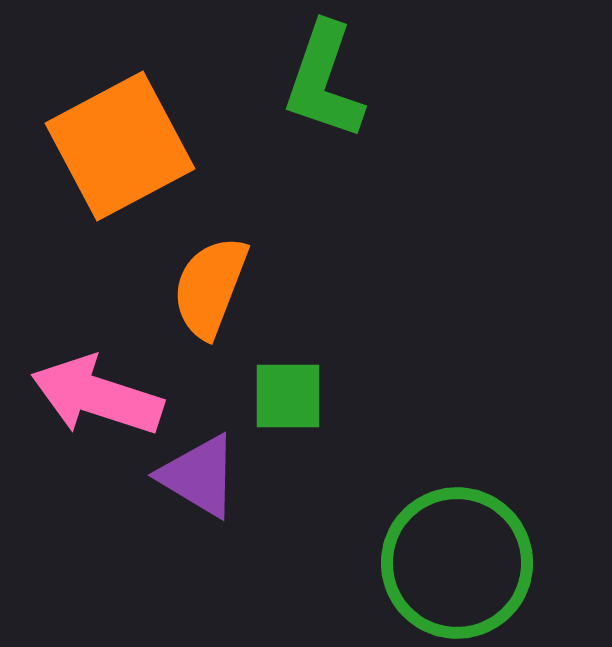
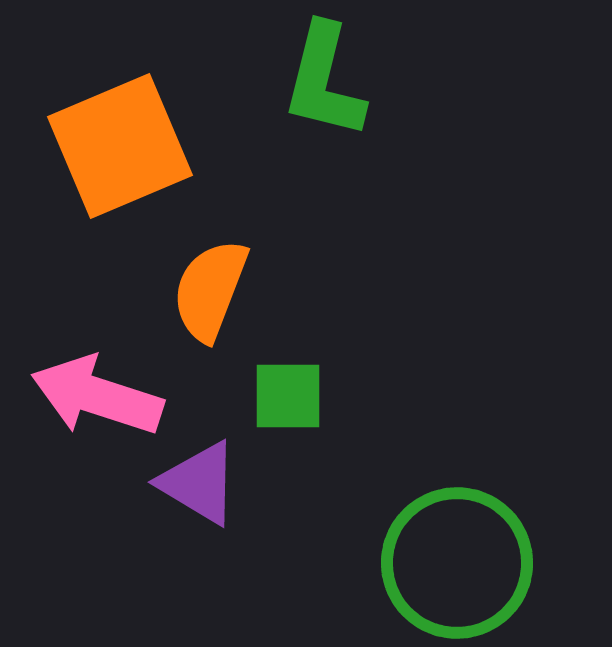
green L-shape: rotated 5 degrees counterclockwise
orange square: rotated 5 degrees clockwise
orange semicircle: moved 3 px down
purple triangle: moved 7 px down
